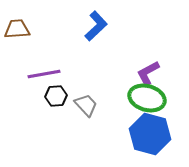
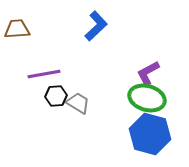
gray trapezoid: moved 8 px left, 2 px up; rotated 15 degrees counterclockwise
